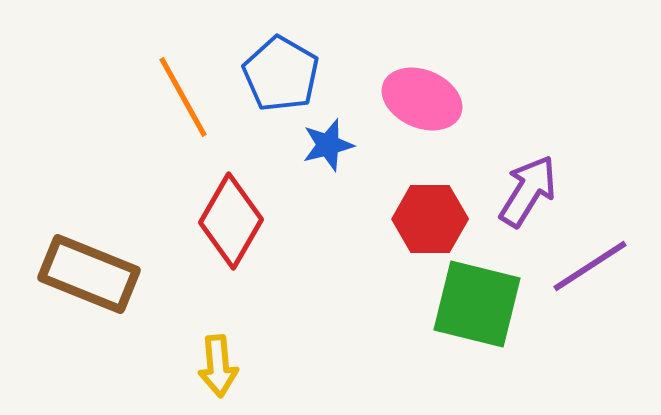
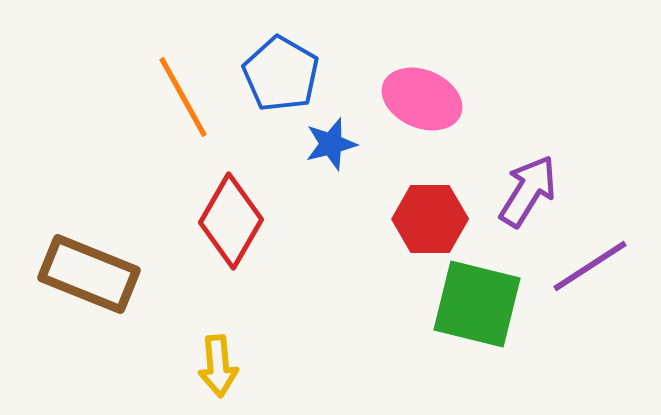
blue star: moved 3 px right, 1 px up
